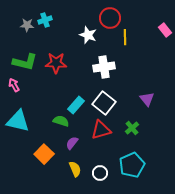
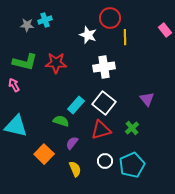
cyan triangle: moved 2 px left, 5 px down
white circle: moved 5 px right, 12 px up
